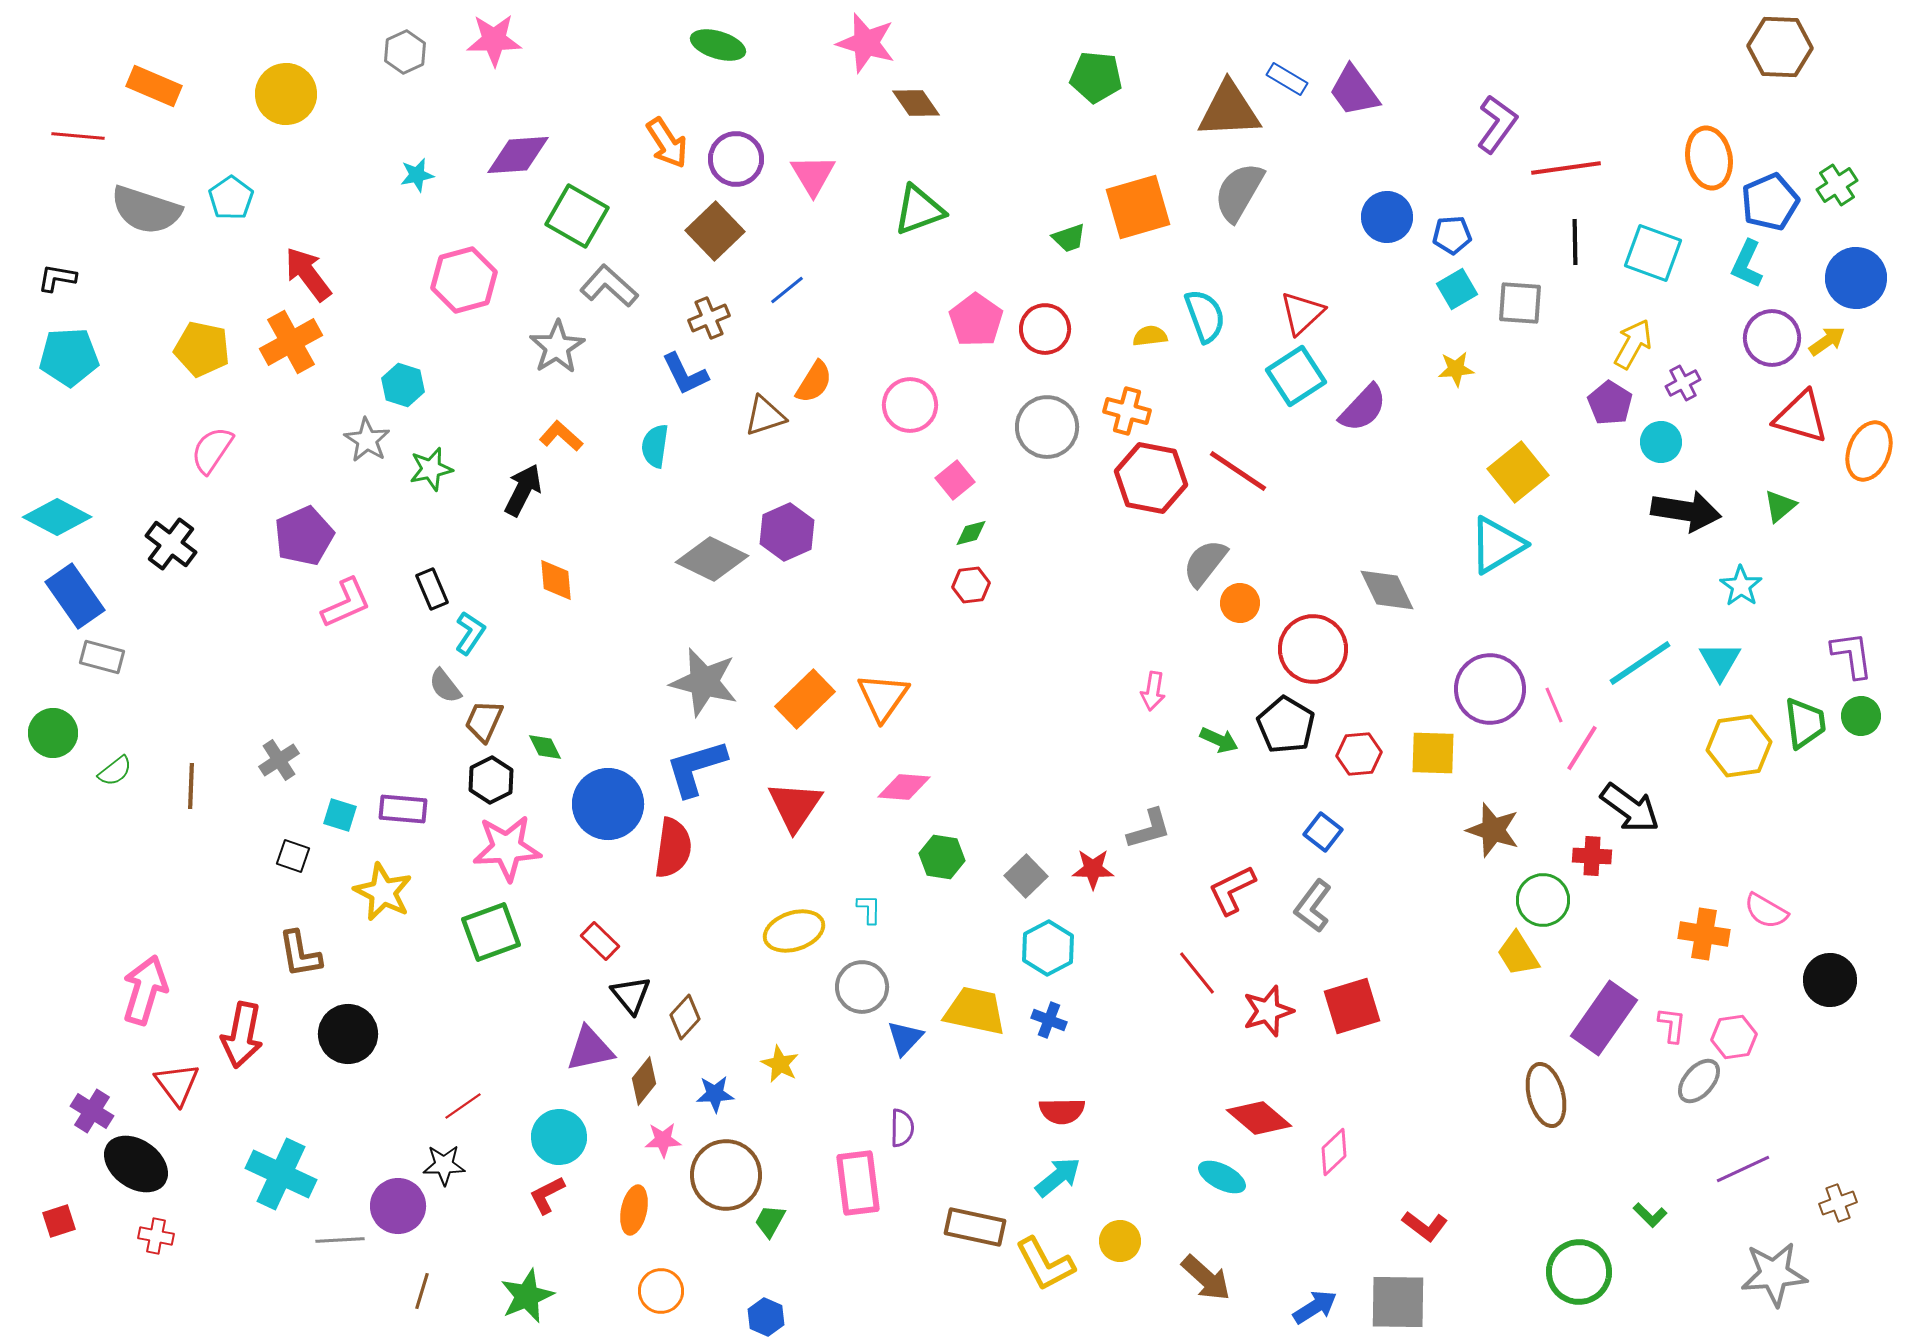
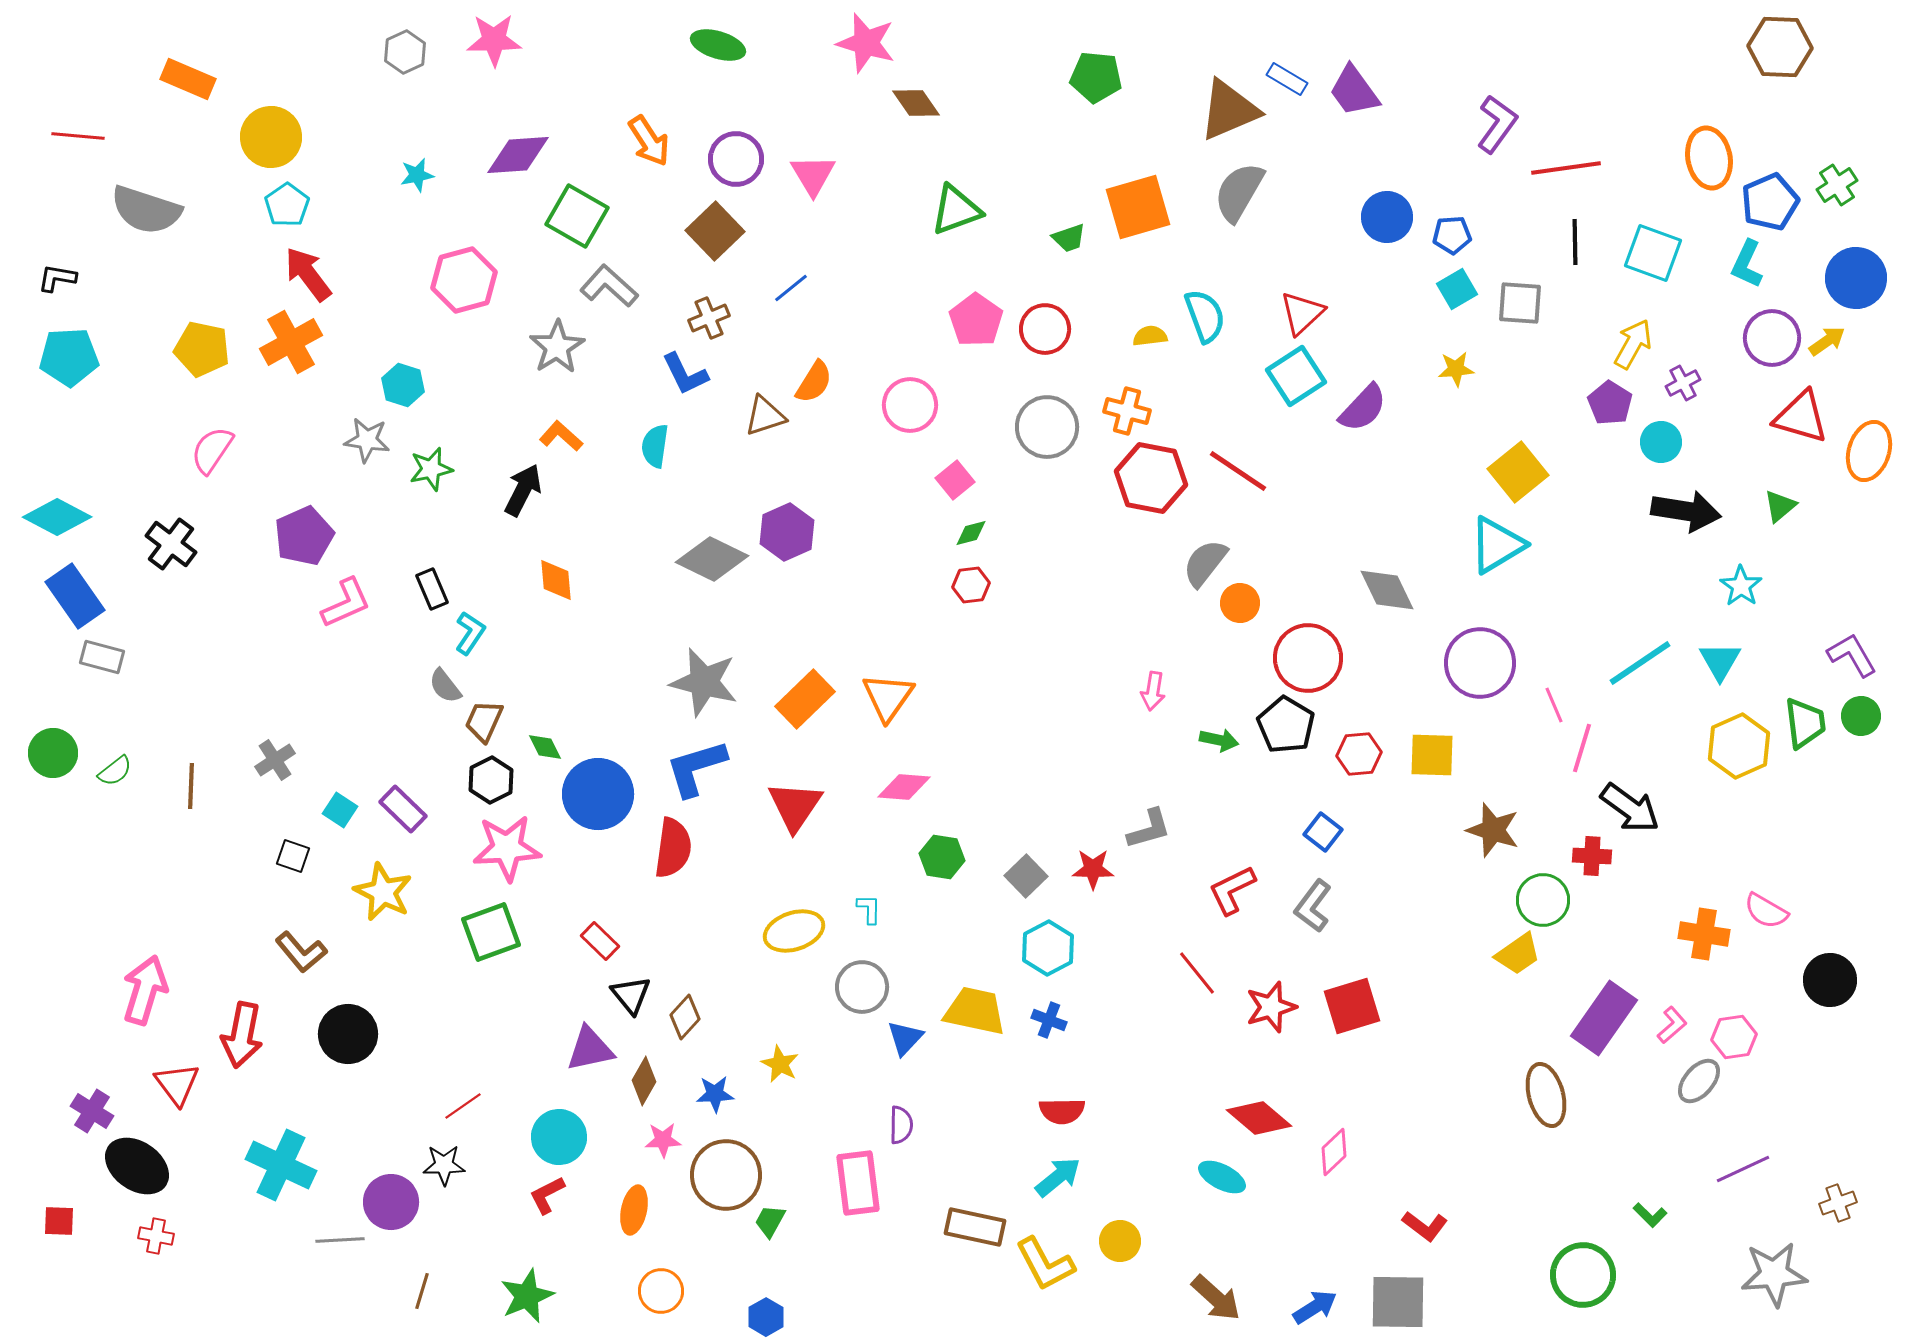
orange rectangle at (154, 86): moved 34 px right, 7 px up
yellow circle at (286, 94): moved 15 px left, 43 px down
brown triangle at (1229, 110): rotated 20 degrees counterclockwise
orange arrow at (667, 143): moved 18 px left, 2 px up
cyan pentagon at (231, 198): moved 56 px right, 7 px down
green triangle at (919, 210): moved 37 px right
blue line at (787, 290): moved 4 px right, 2 px up
gray star at (367, 440): rotated 24 degrees counterclockwise
orange ellipse at (1869, 451): rotated 4 degrees counterclockwise
red circle at (1313, 649): moved 5 px left, 9 px down
purple L-shape at (1852, 655): rotated 22 degrees counterclockwise
purple circle at (1490, 689): moved 10 px left, 26 px up
orange triangle at (883, 697): moved 5 px right
green circle at (53, 733): moved 20 px down
green arrow at (1219, 740): rotated 12 degrees counterclockwise
yellow hexagon at (1739, 746): rotated 16 degrees counterclockwise
pink line at (1582, 748): rotated 15 degrees counterclockwise
yellow square at (1433, 753): moved 1 px left, 2 px down
gray cross at (279, 760): moved 4 px left
blue circle at (608, 804): moved 10 px left, 10 px up
purple rectangle at (403, 809): rotated 39 degrees clockwise
cyan square at (340, 815): moved 5 px up; rotated 16 degrees clockwise
brown L-shape at (300, 954): moved 1 px right, 2 px up; rotated 30 degrees counterclockwise
yellow trapezoid at (1518, 954): rotated 93 degrees counterclockwise
red star at (1268, 1011): moved 3 px right, 4 px up
pink L-shape at (1672, 1025): rotated 42 degrees clockwise
brown diamond at (644, 1081): rotated 9 degrees counterclockwise
purple semicircle at (902, 1128): moved 1 px left, 3 px up
black ellipse at (136, 1164): moved 1 px right, 2 px down
cyan cross at (281, 1174): moved 9 px up
purple circle at (398, 1206): moved 7 px left, 4 px up
red square at (59, 1221): rotated 20 degrees clockwise
green circle at (1579, 1272): moved 4 px right, 3 px down
brown arrow at (1206, 1278): moved 10 px right, 20 px down
blue hexagon at (766, 1317): rotated 6 degrees clockwise
